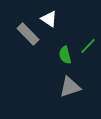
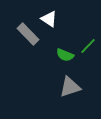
green semicircle: rotated 54 degrees counterclockwise
